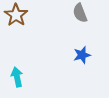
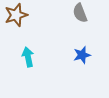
brown star: rotated 20 degrees clockwise
cyan arrow: moved 11 px right, 20 px up
